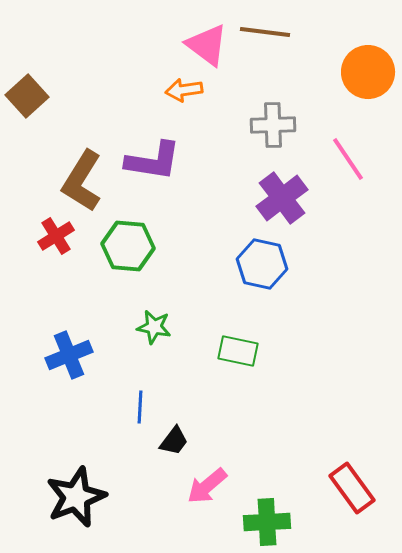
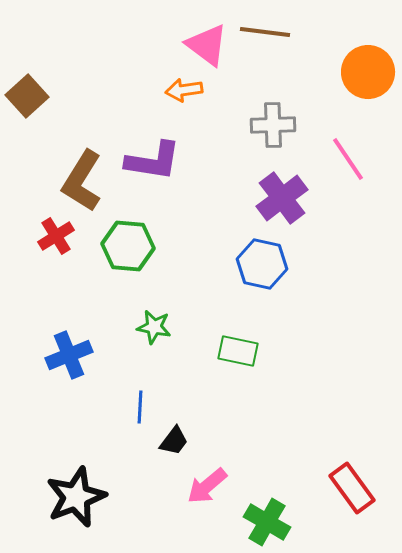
green cross: rotated 33 degrees clockwise
